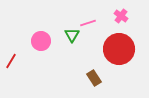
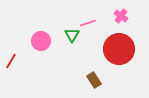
brown rectangle: moved 2 px down
